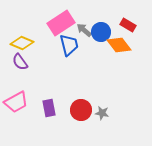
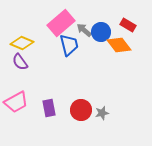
pink rectangle: rotated 8 degrees counterclockwise
gray star: rotated 24 degrees counterclockwise
